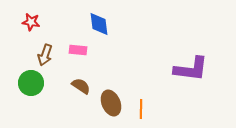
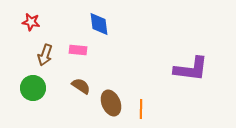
green circle: moved 2 px right, 5 px down
